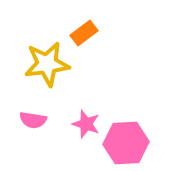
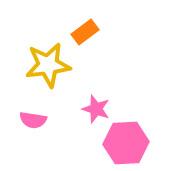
orange rectangle: moved 1 px right, 1 px up
yellow star: moved 1 px right, 1 px down
pink star: moved 10 px right, 15 px up
